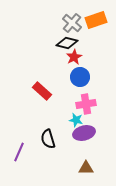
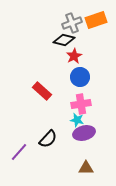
gray cross: rotated 30 degrees clockwise
black diamond: moved 3 px left, 3 px up
red star: moved 1 px up
pink cross: moved 5 px left
cyan star: moved 1 px right
black semicircle: rotated 120 degrees counterclockwise
purple line: rotated 18 degrees clockwise
